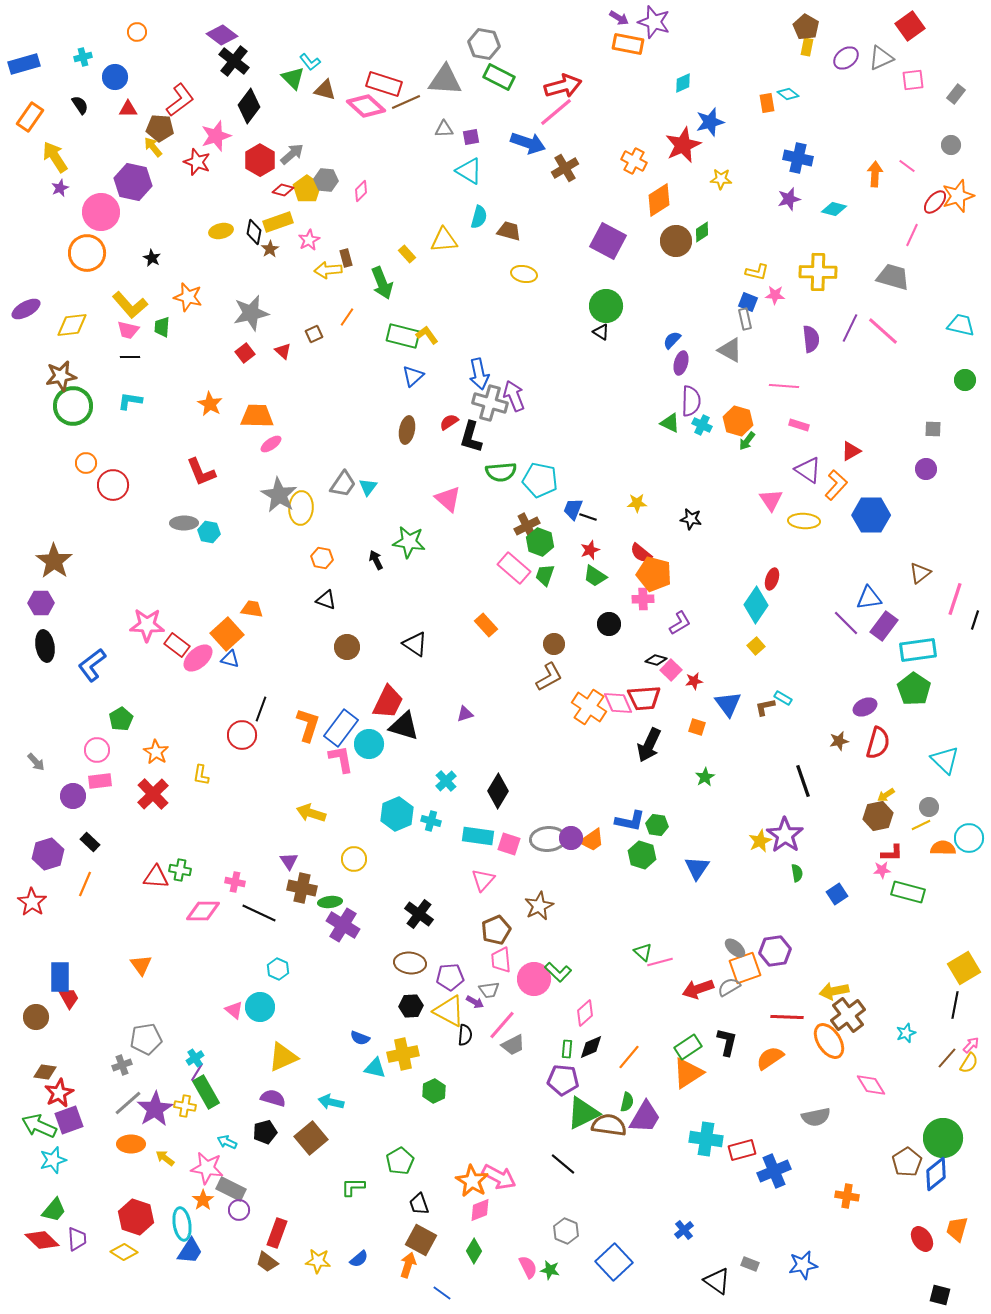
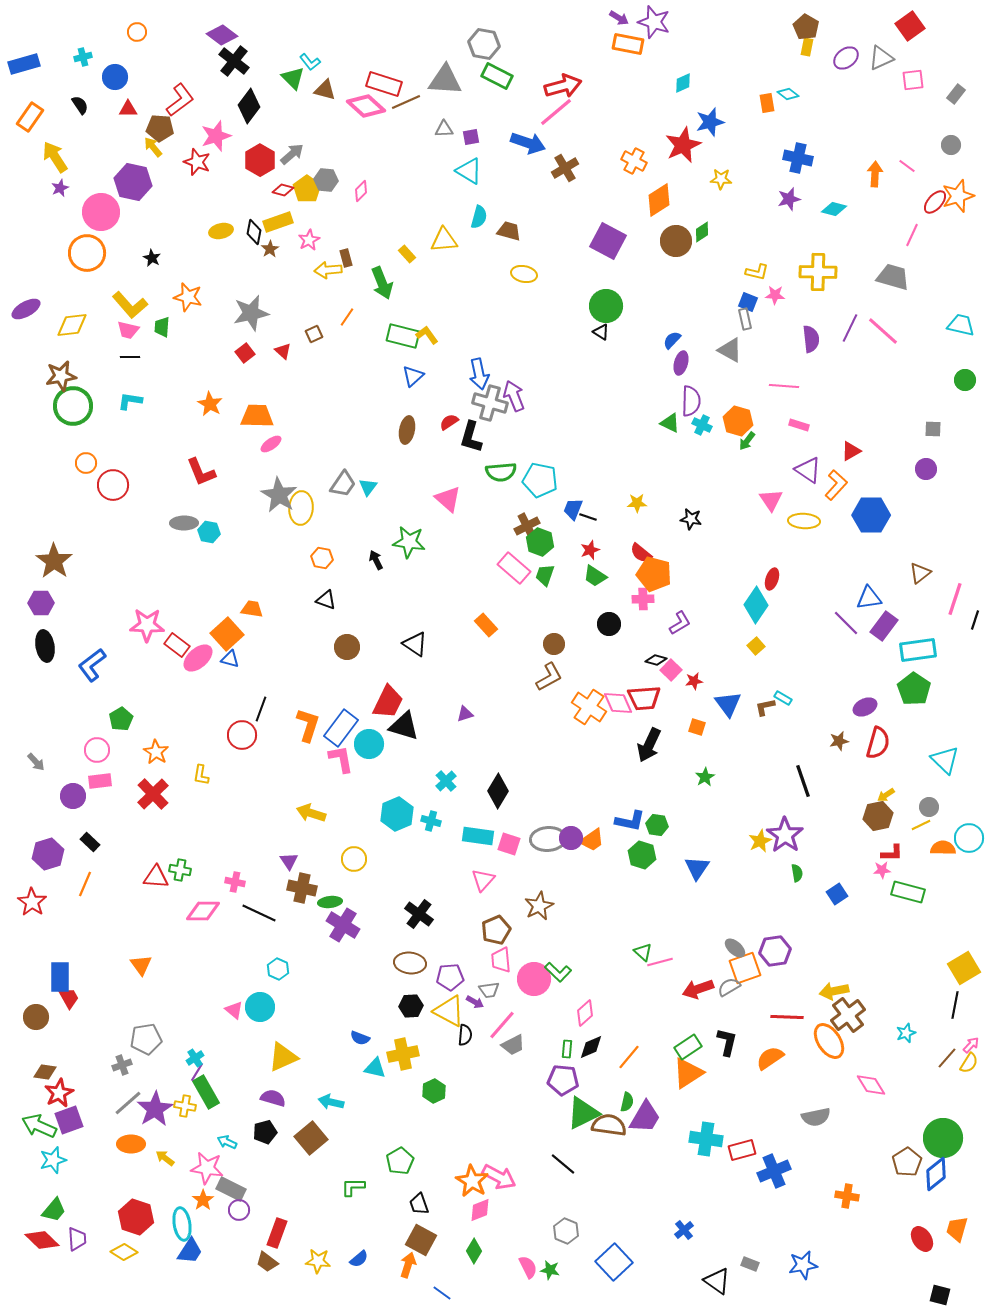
green rectangle at (499, 77): moved 2 px left, 1 px up
